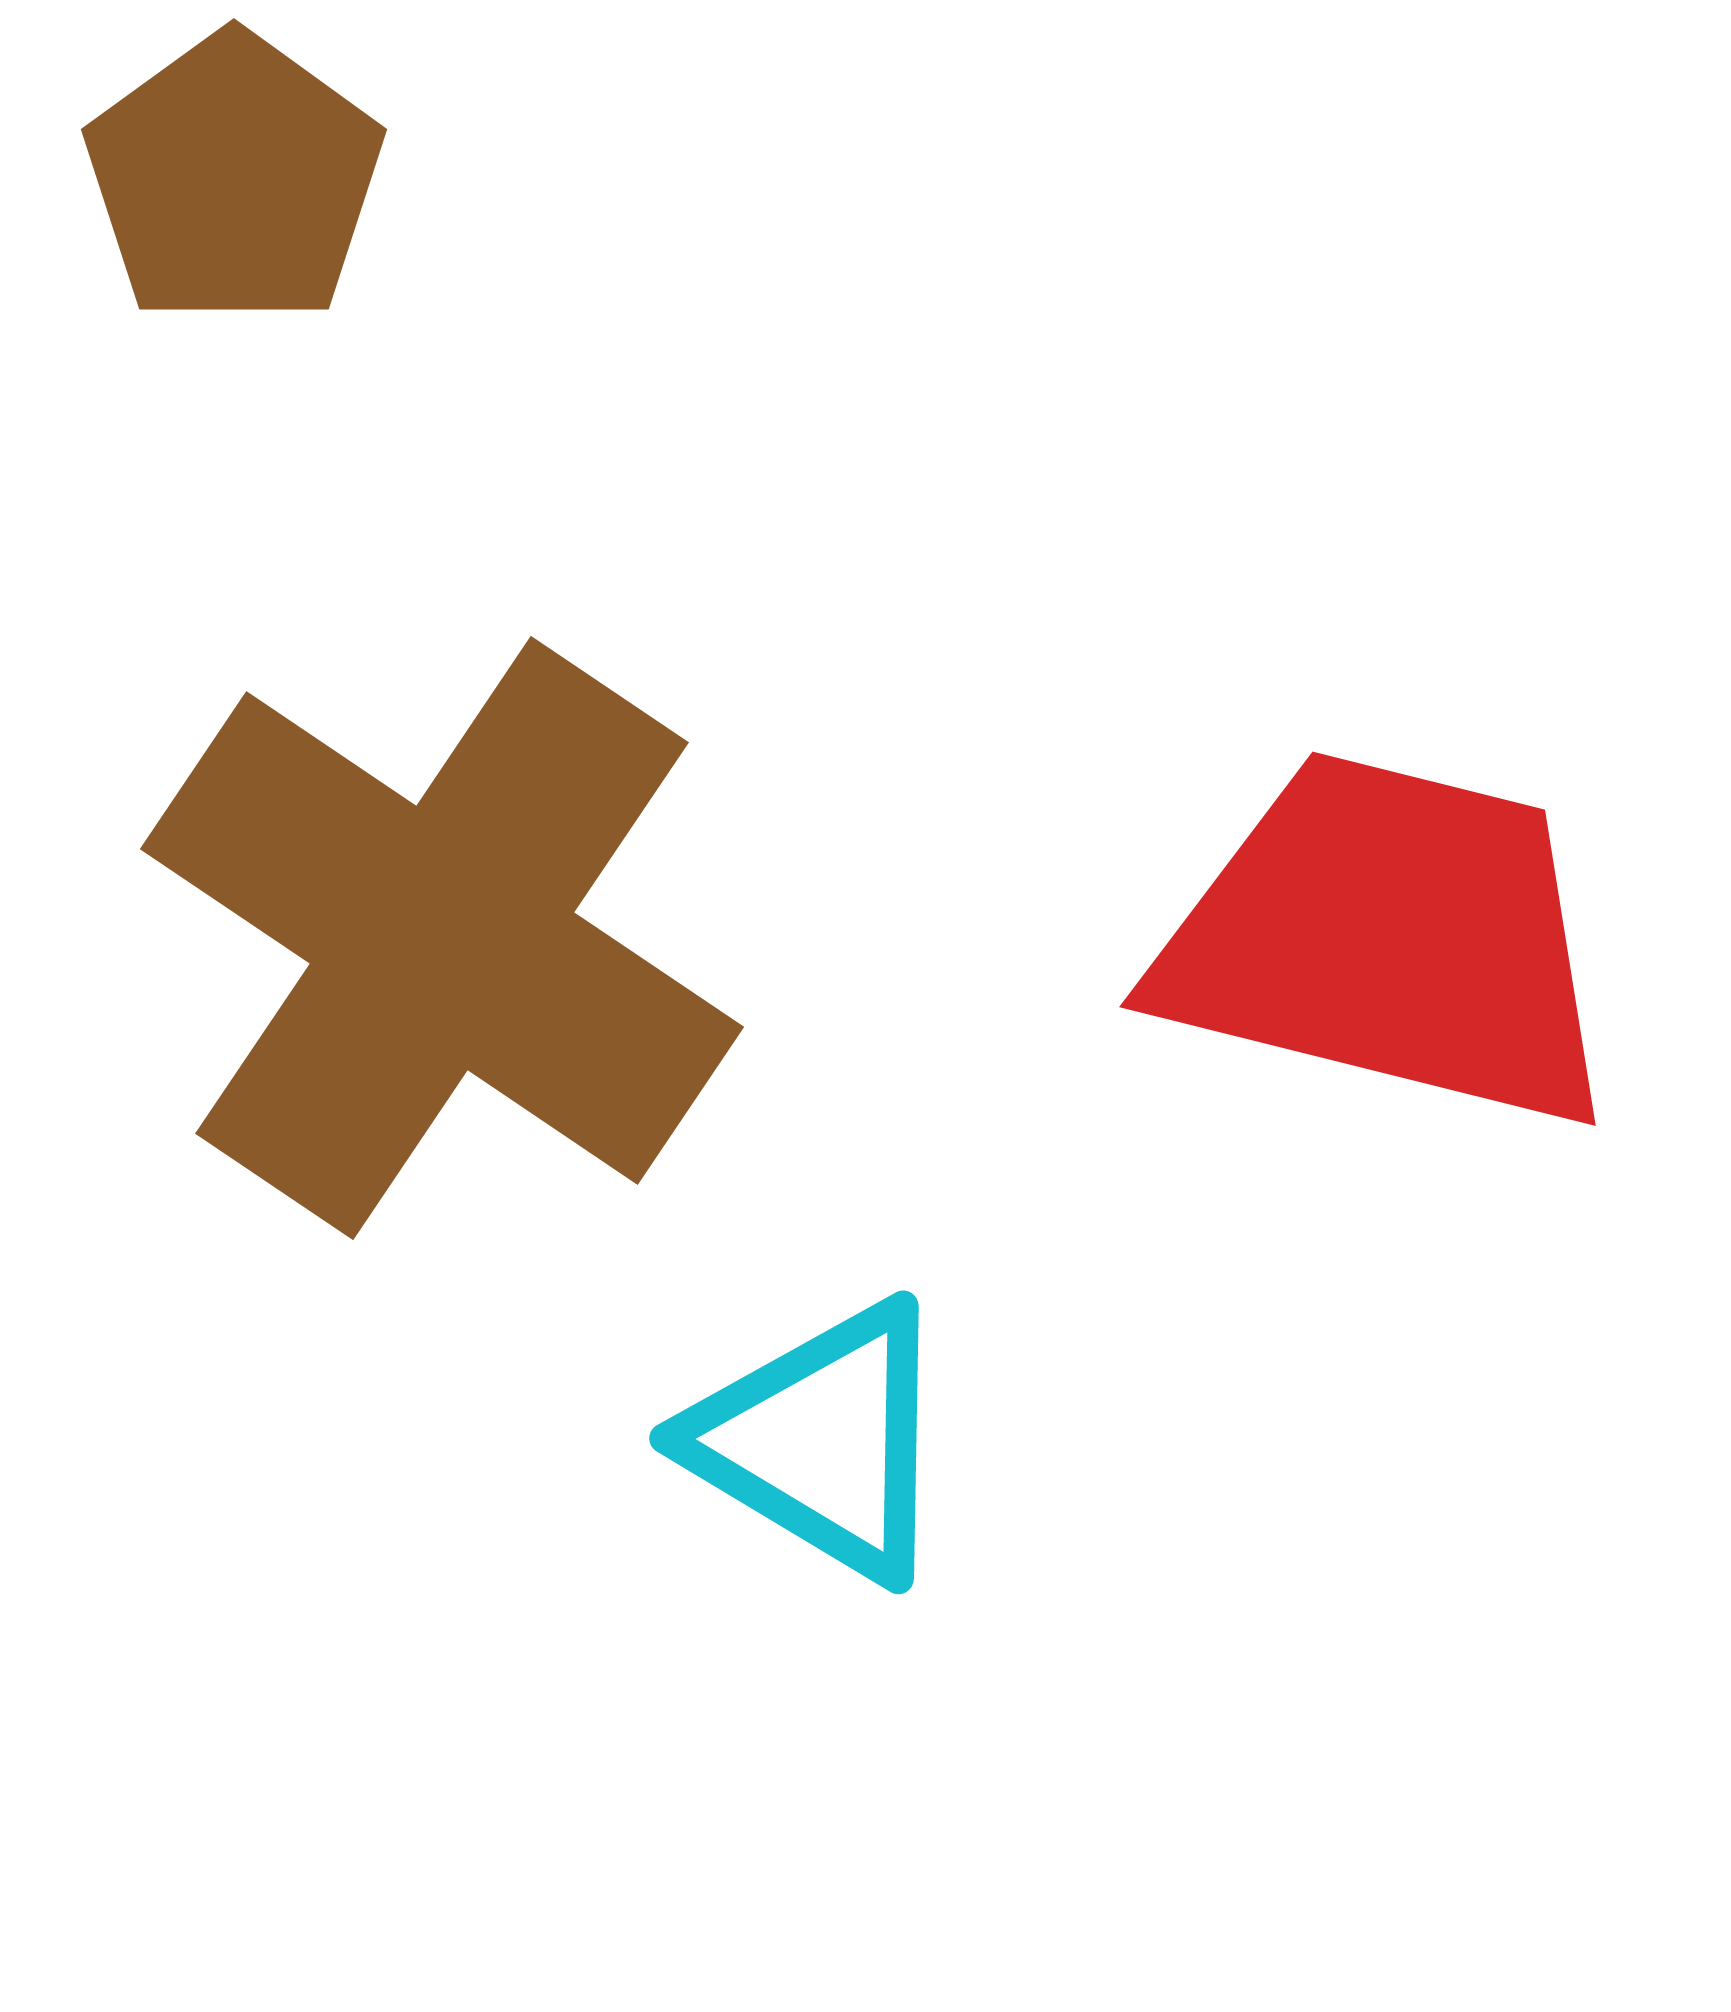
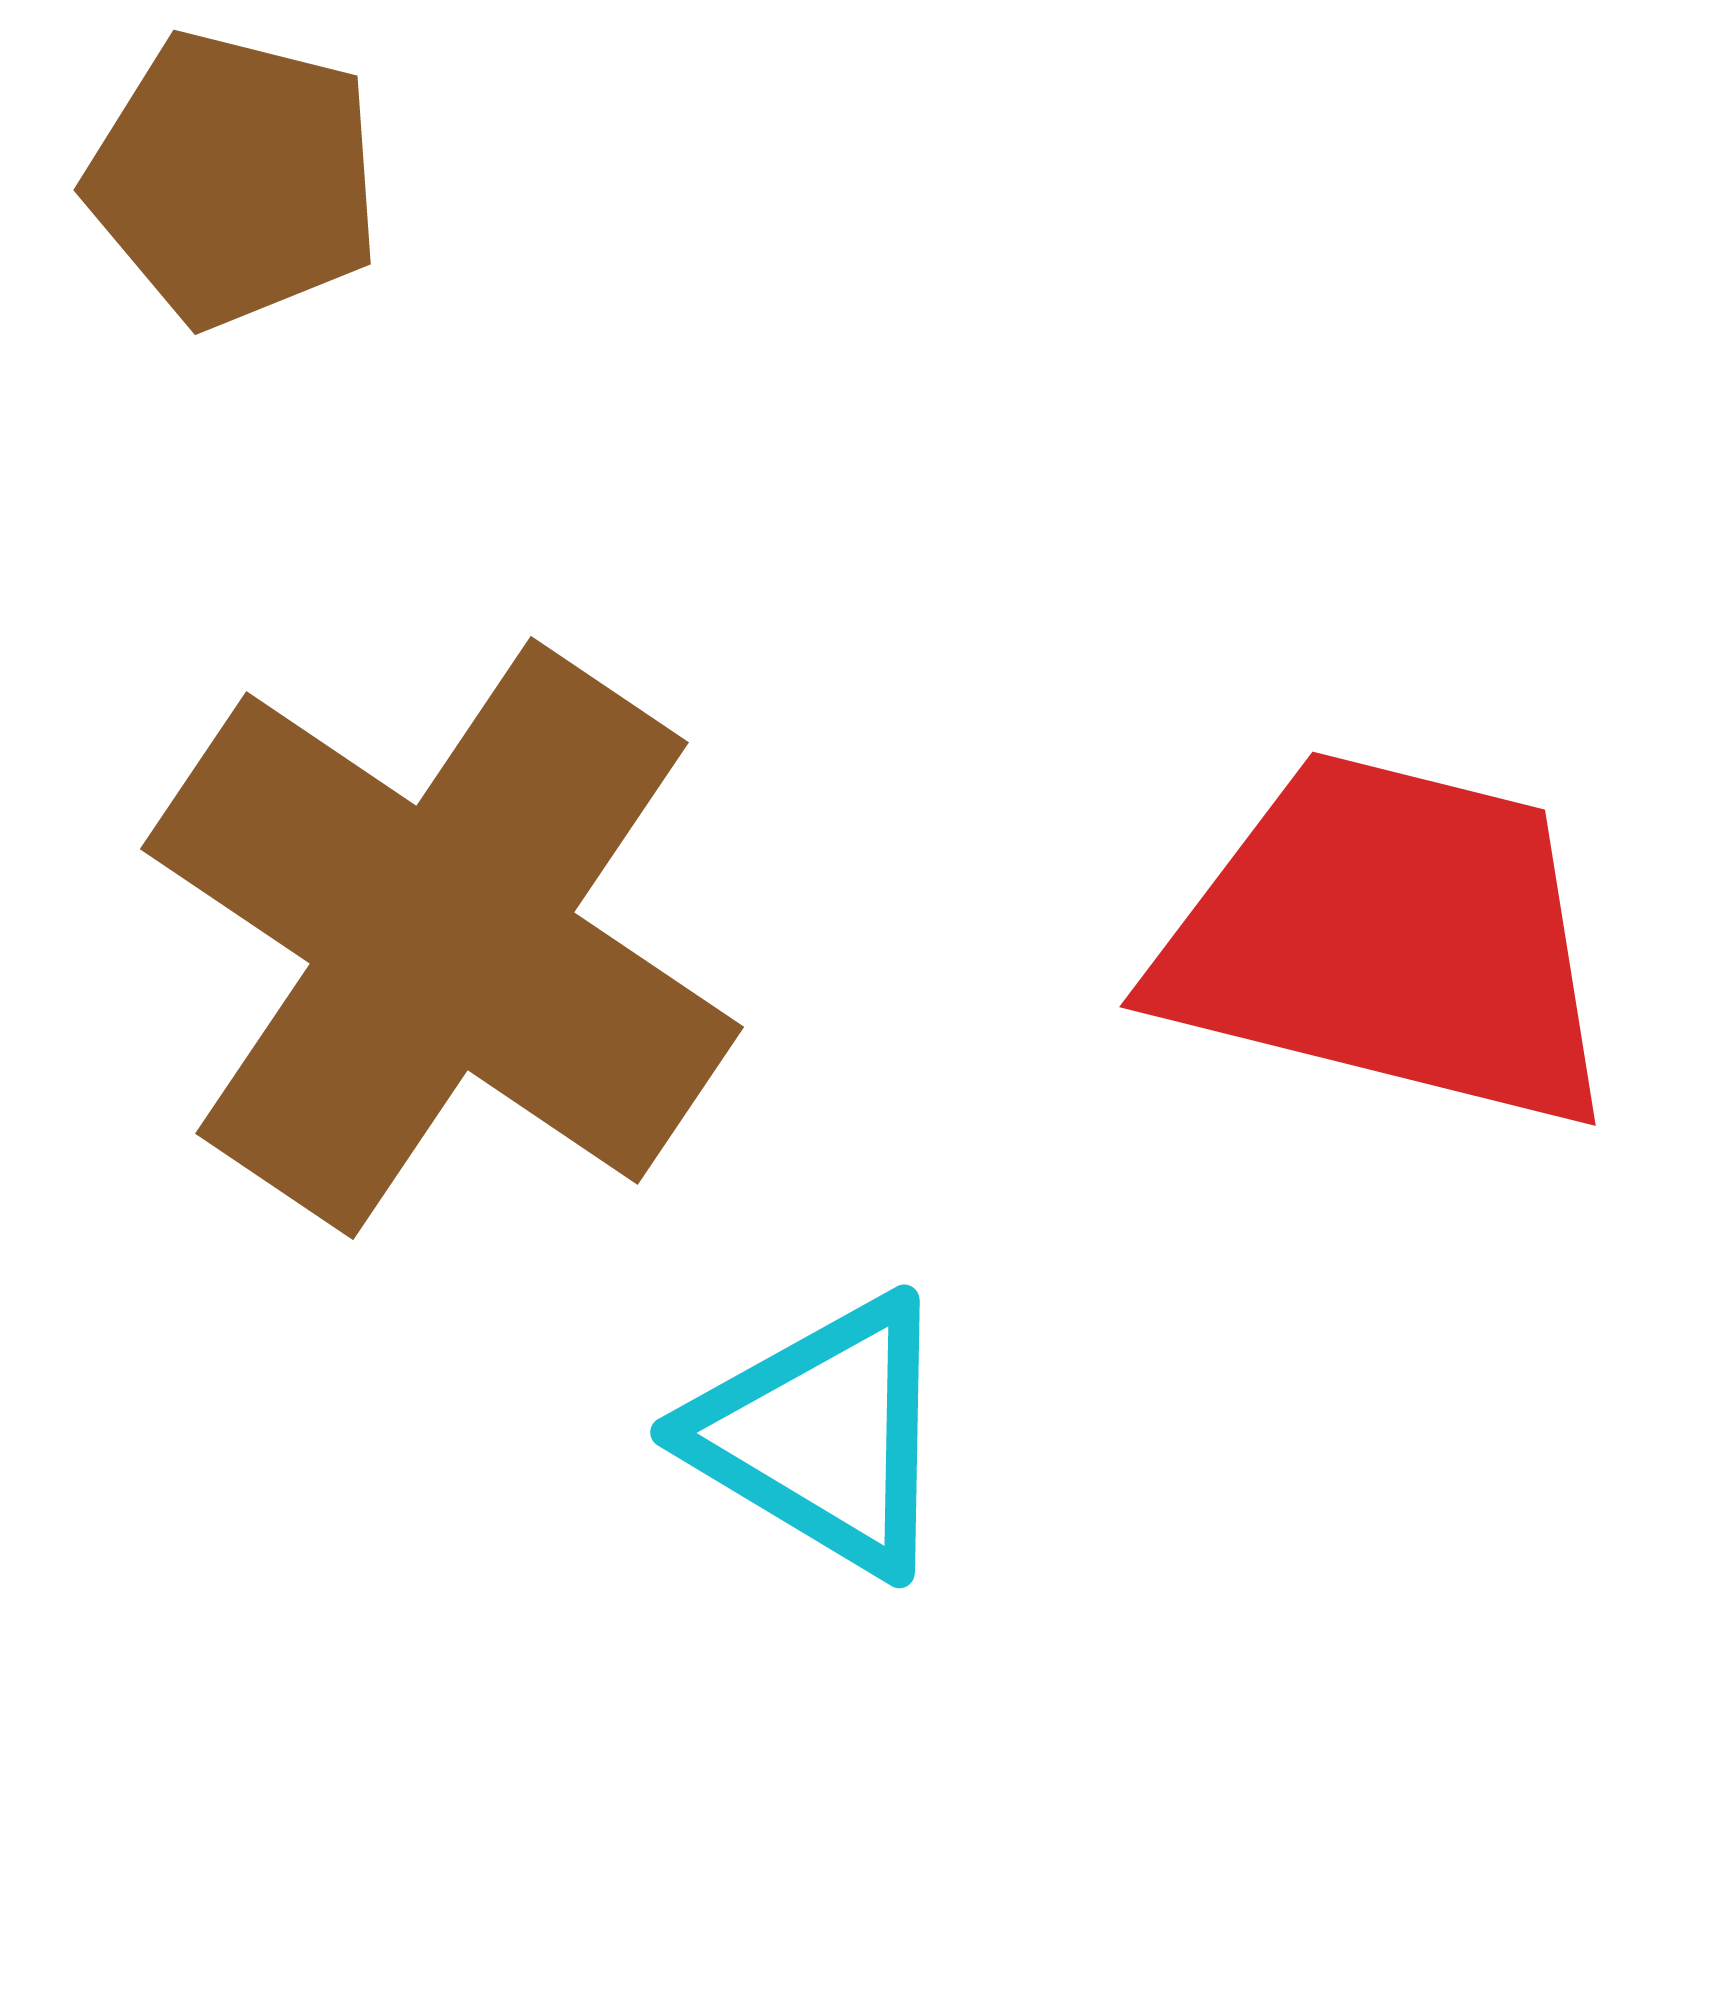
brown pentagon: rotated 22 degrees counterclockwise
cyan triangle: moved 1 px right, 6 px up
